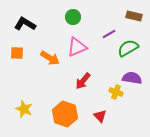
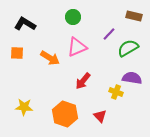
purple line: rotated 16 degrees counterclockwise
yellow star: moved 2 px up; rotated 18 degrees counterclockwise
